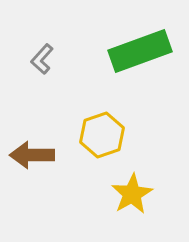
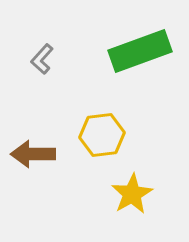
yellow hexagon: rotated 12 degrees clockwise
brown arrow: moved 1 px right, 1 px up
